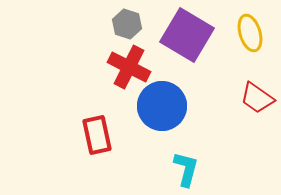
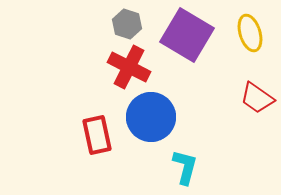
blue circle: moved 11 px left, 11 px down
cyan L-shape: moved 1 px left, 2 px up
